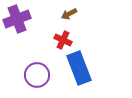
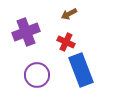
purple cross: moved 9 px right, 13 px down
red cross: moved 3 px right, 2 px down
blue rectangle: moved 2 px right, 2 px down
